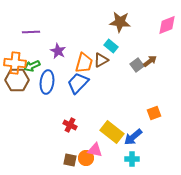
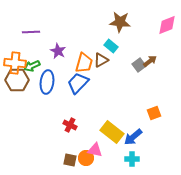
gray square: moved 2 px right
